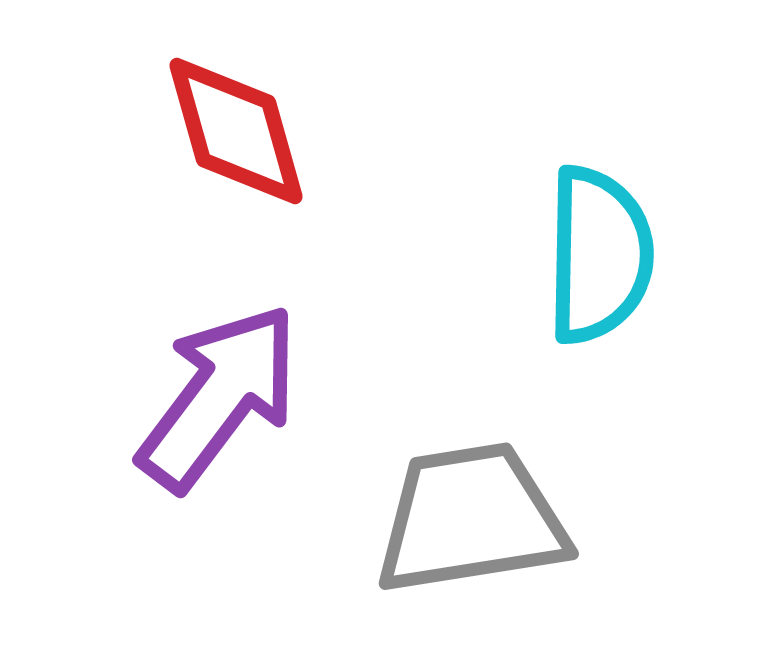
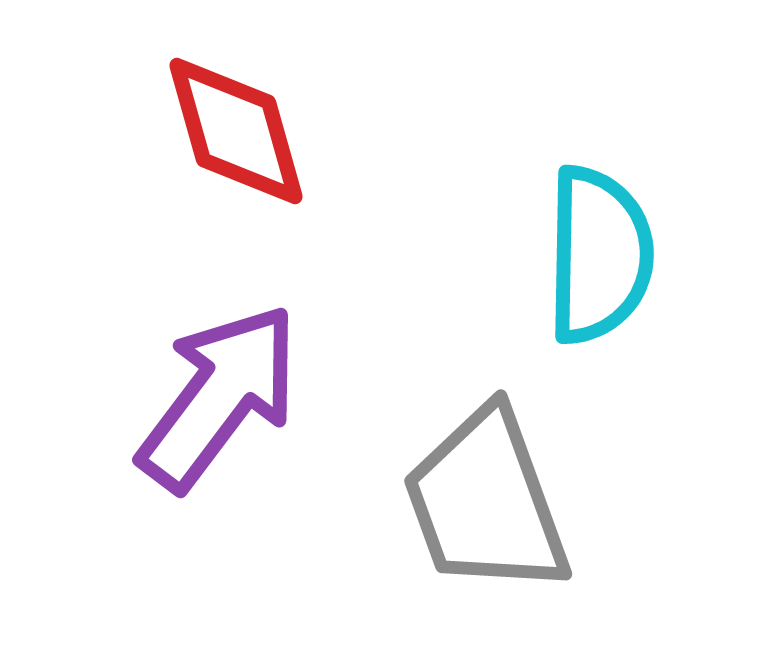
gray trapezoid: moved 15 px right, 17 px up; rotated 101 degrees counterclockwise
